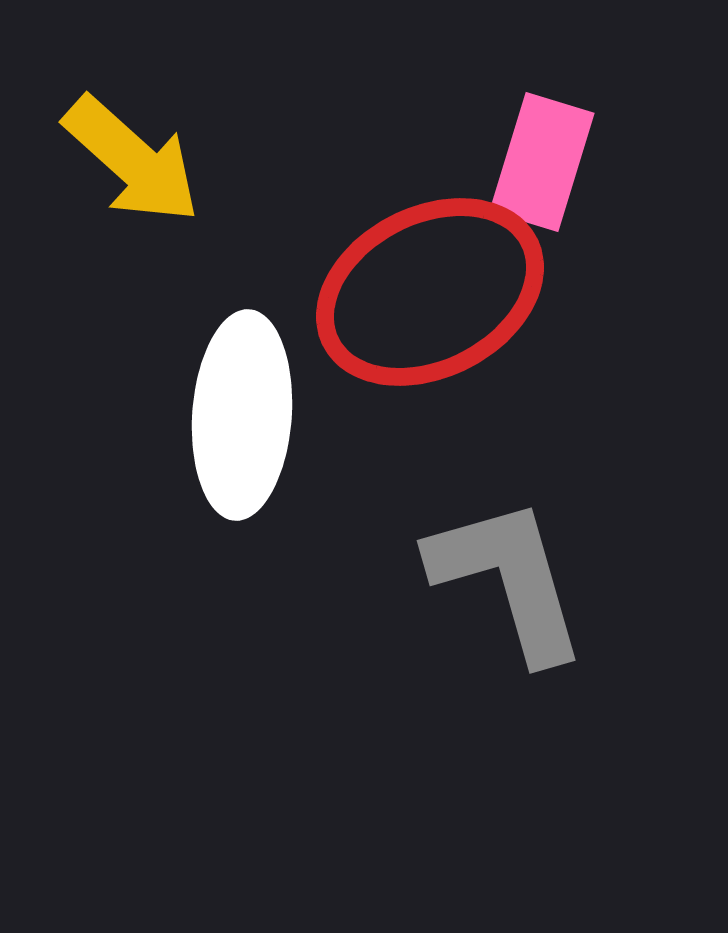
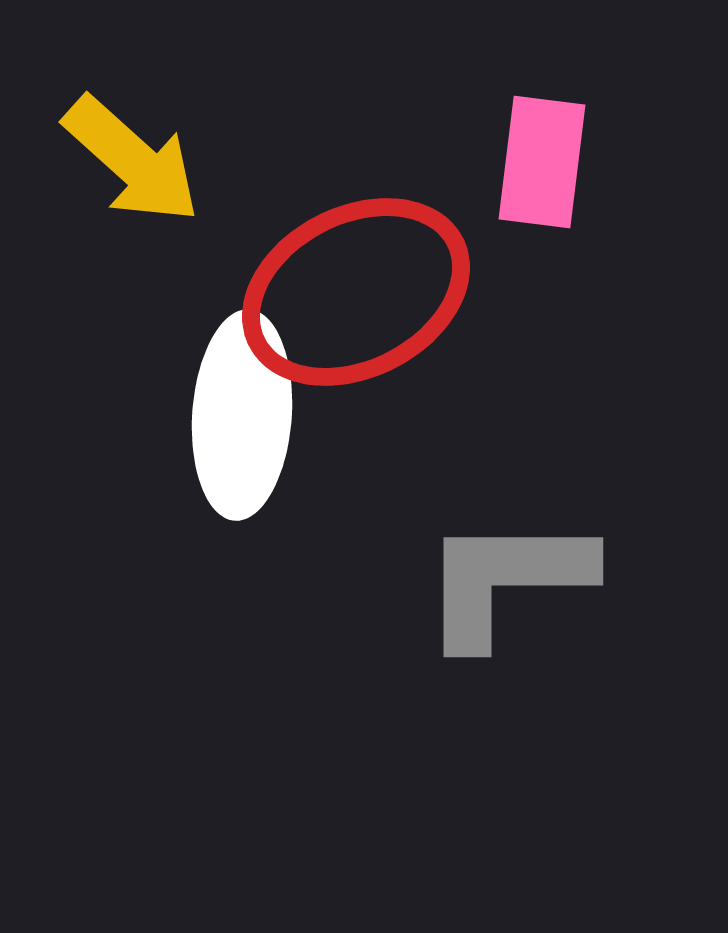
pink rectangle: rotated 10 degrees counterclockwise
red ellipse: moved 74 px left
gray L-shape: moved 2 px left, 1 px down; rotated 74 degrees counterclockwise
